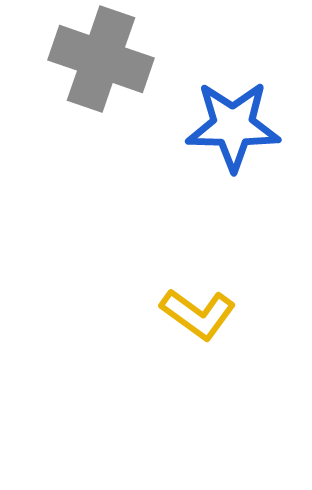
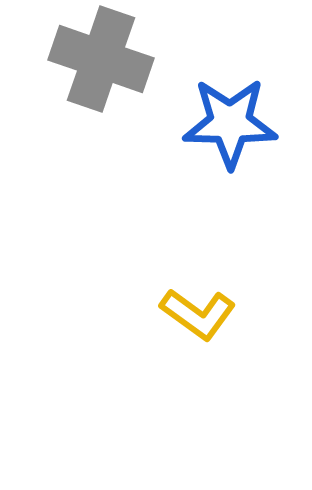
blue star: moved 3 px left, 3 px up
